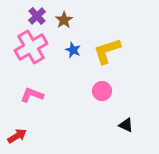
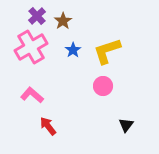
brown star: moved 1 px left, 1 px down
blue star: rotated 14 degrees clockwise
pink circle: moved 1 px right, 5 px up
pink L-shape: rotated 20 degrees clockwise
black triangle: rotated 42 degrees clockwise
red arrow: moved 31 px right, 10 px up; rotated 96 degrees counterclockwise
